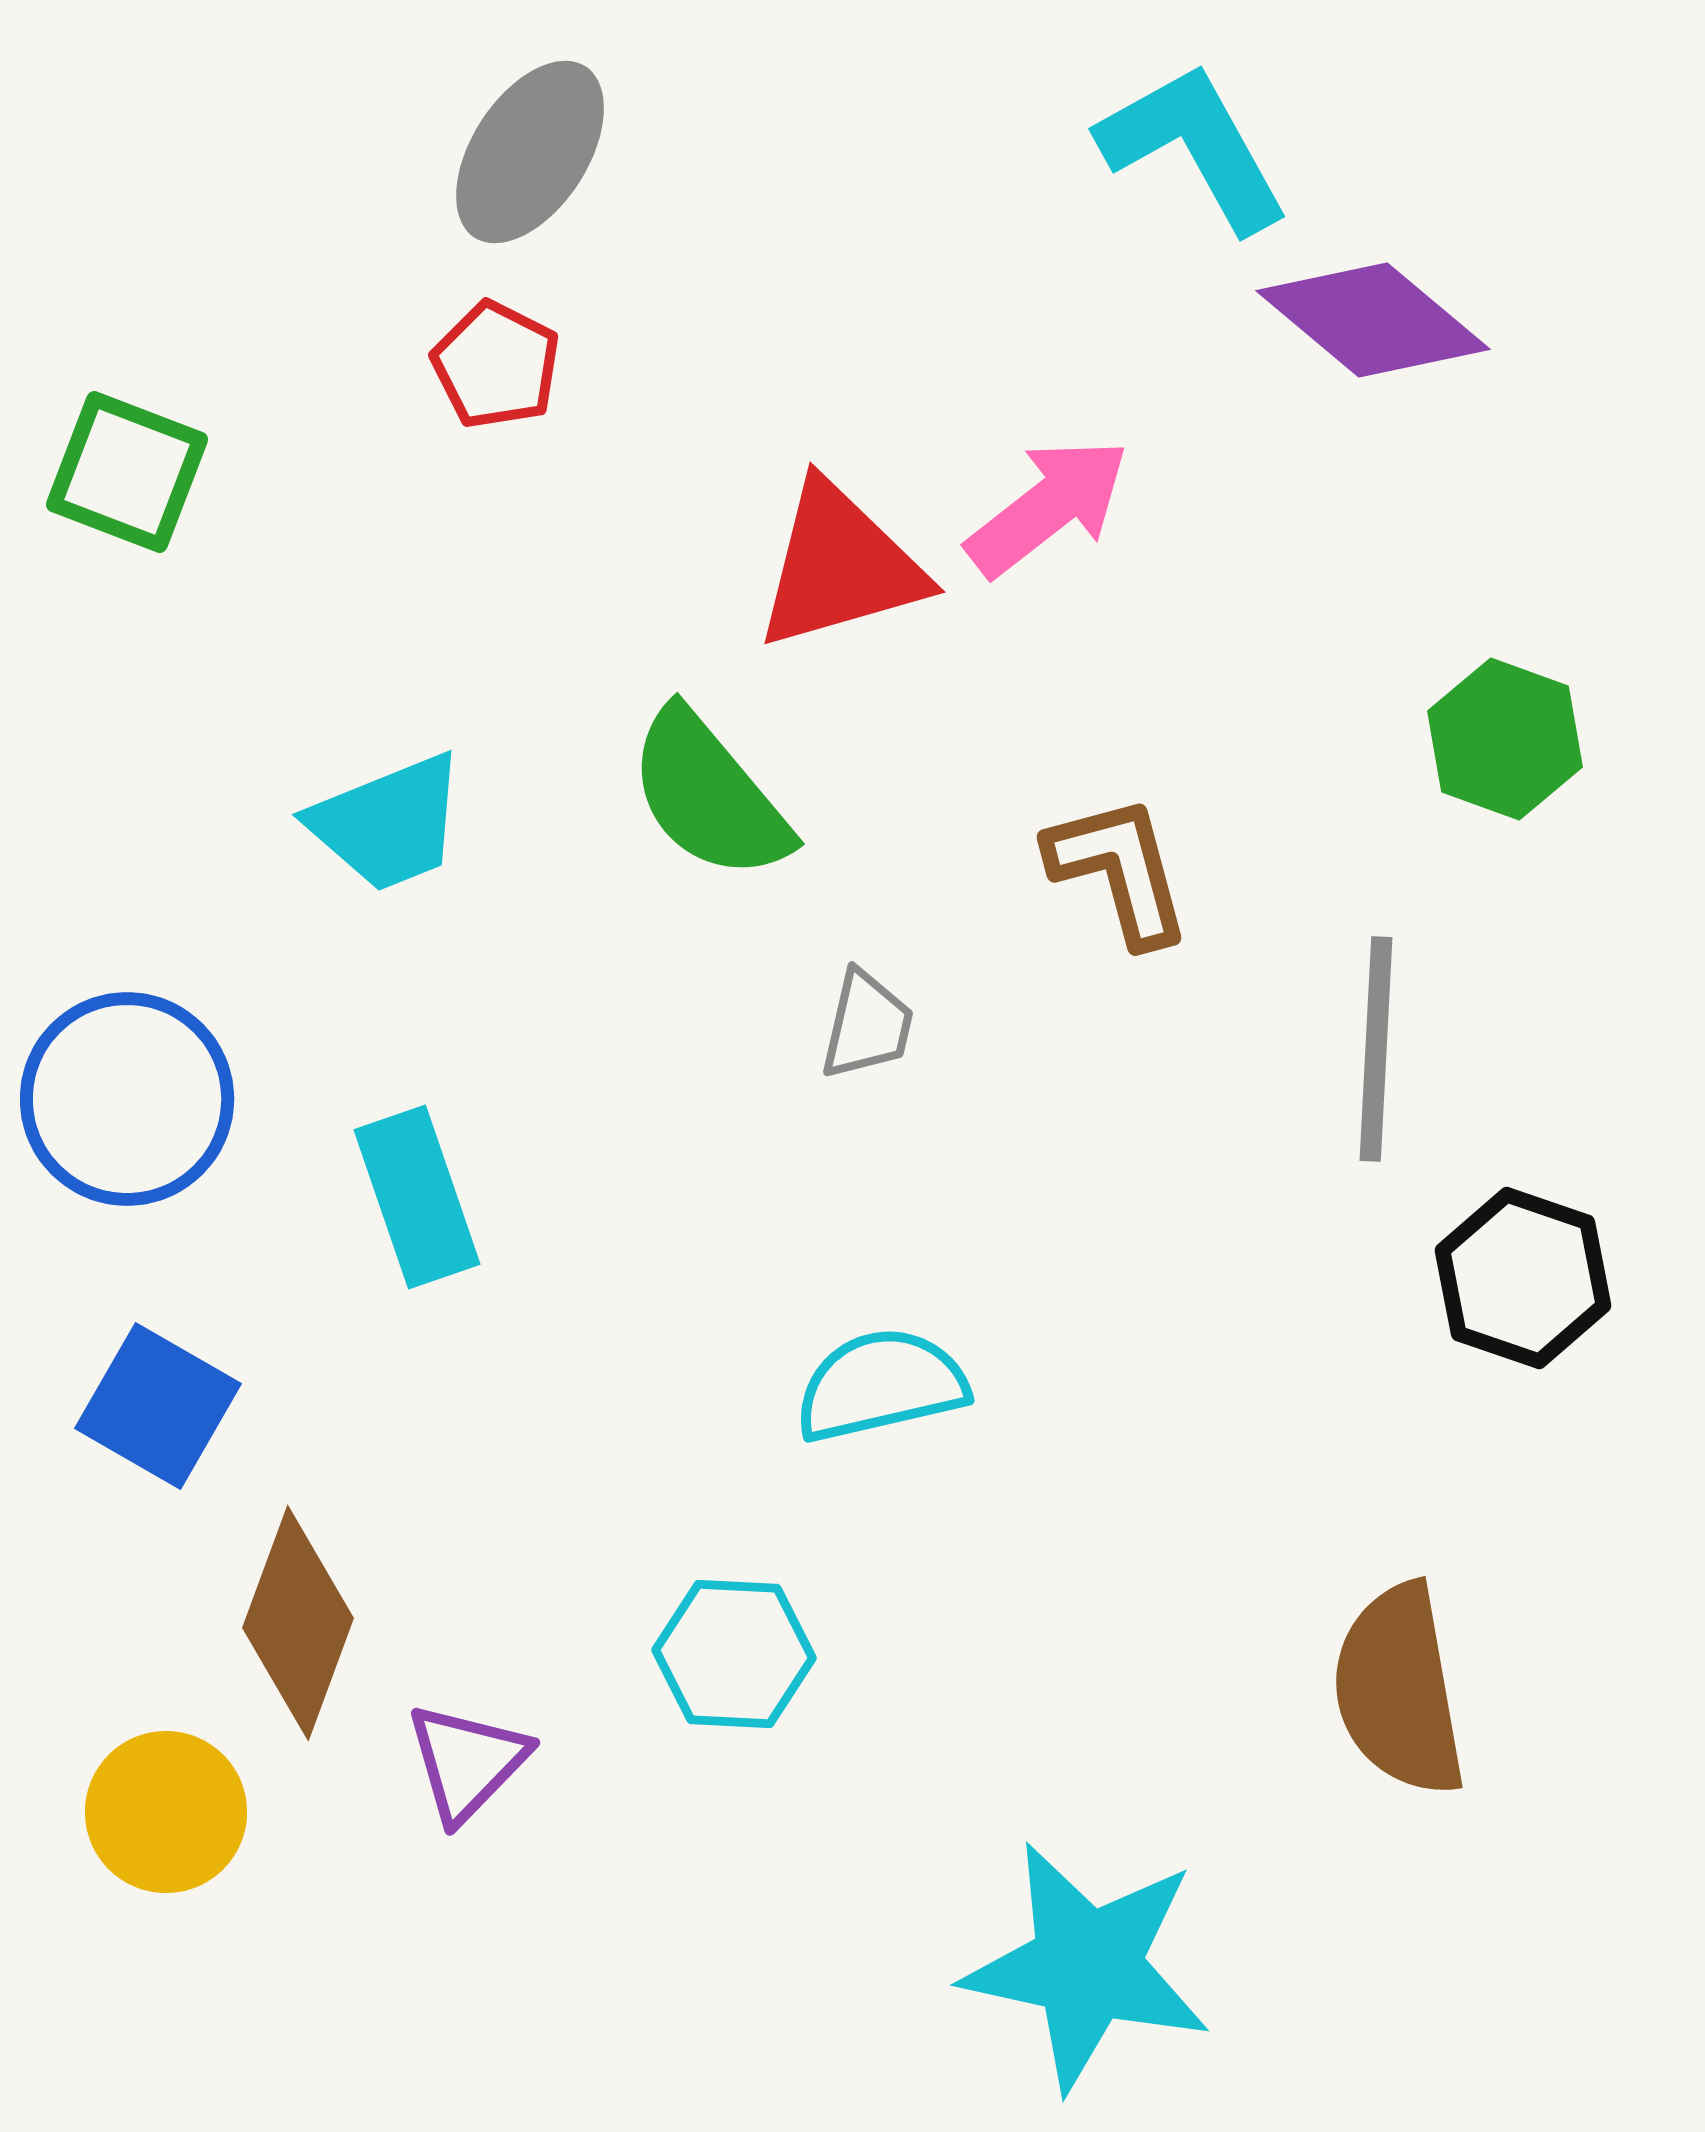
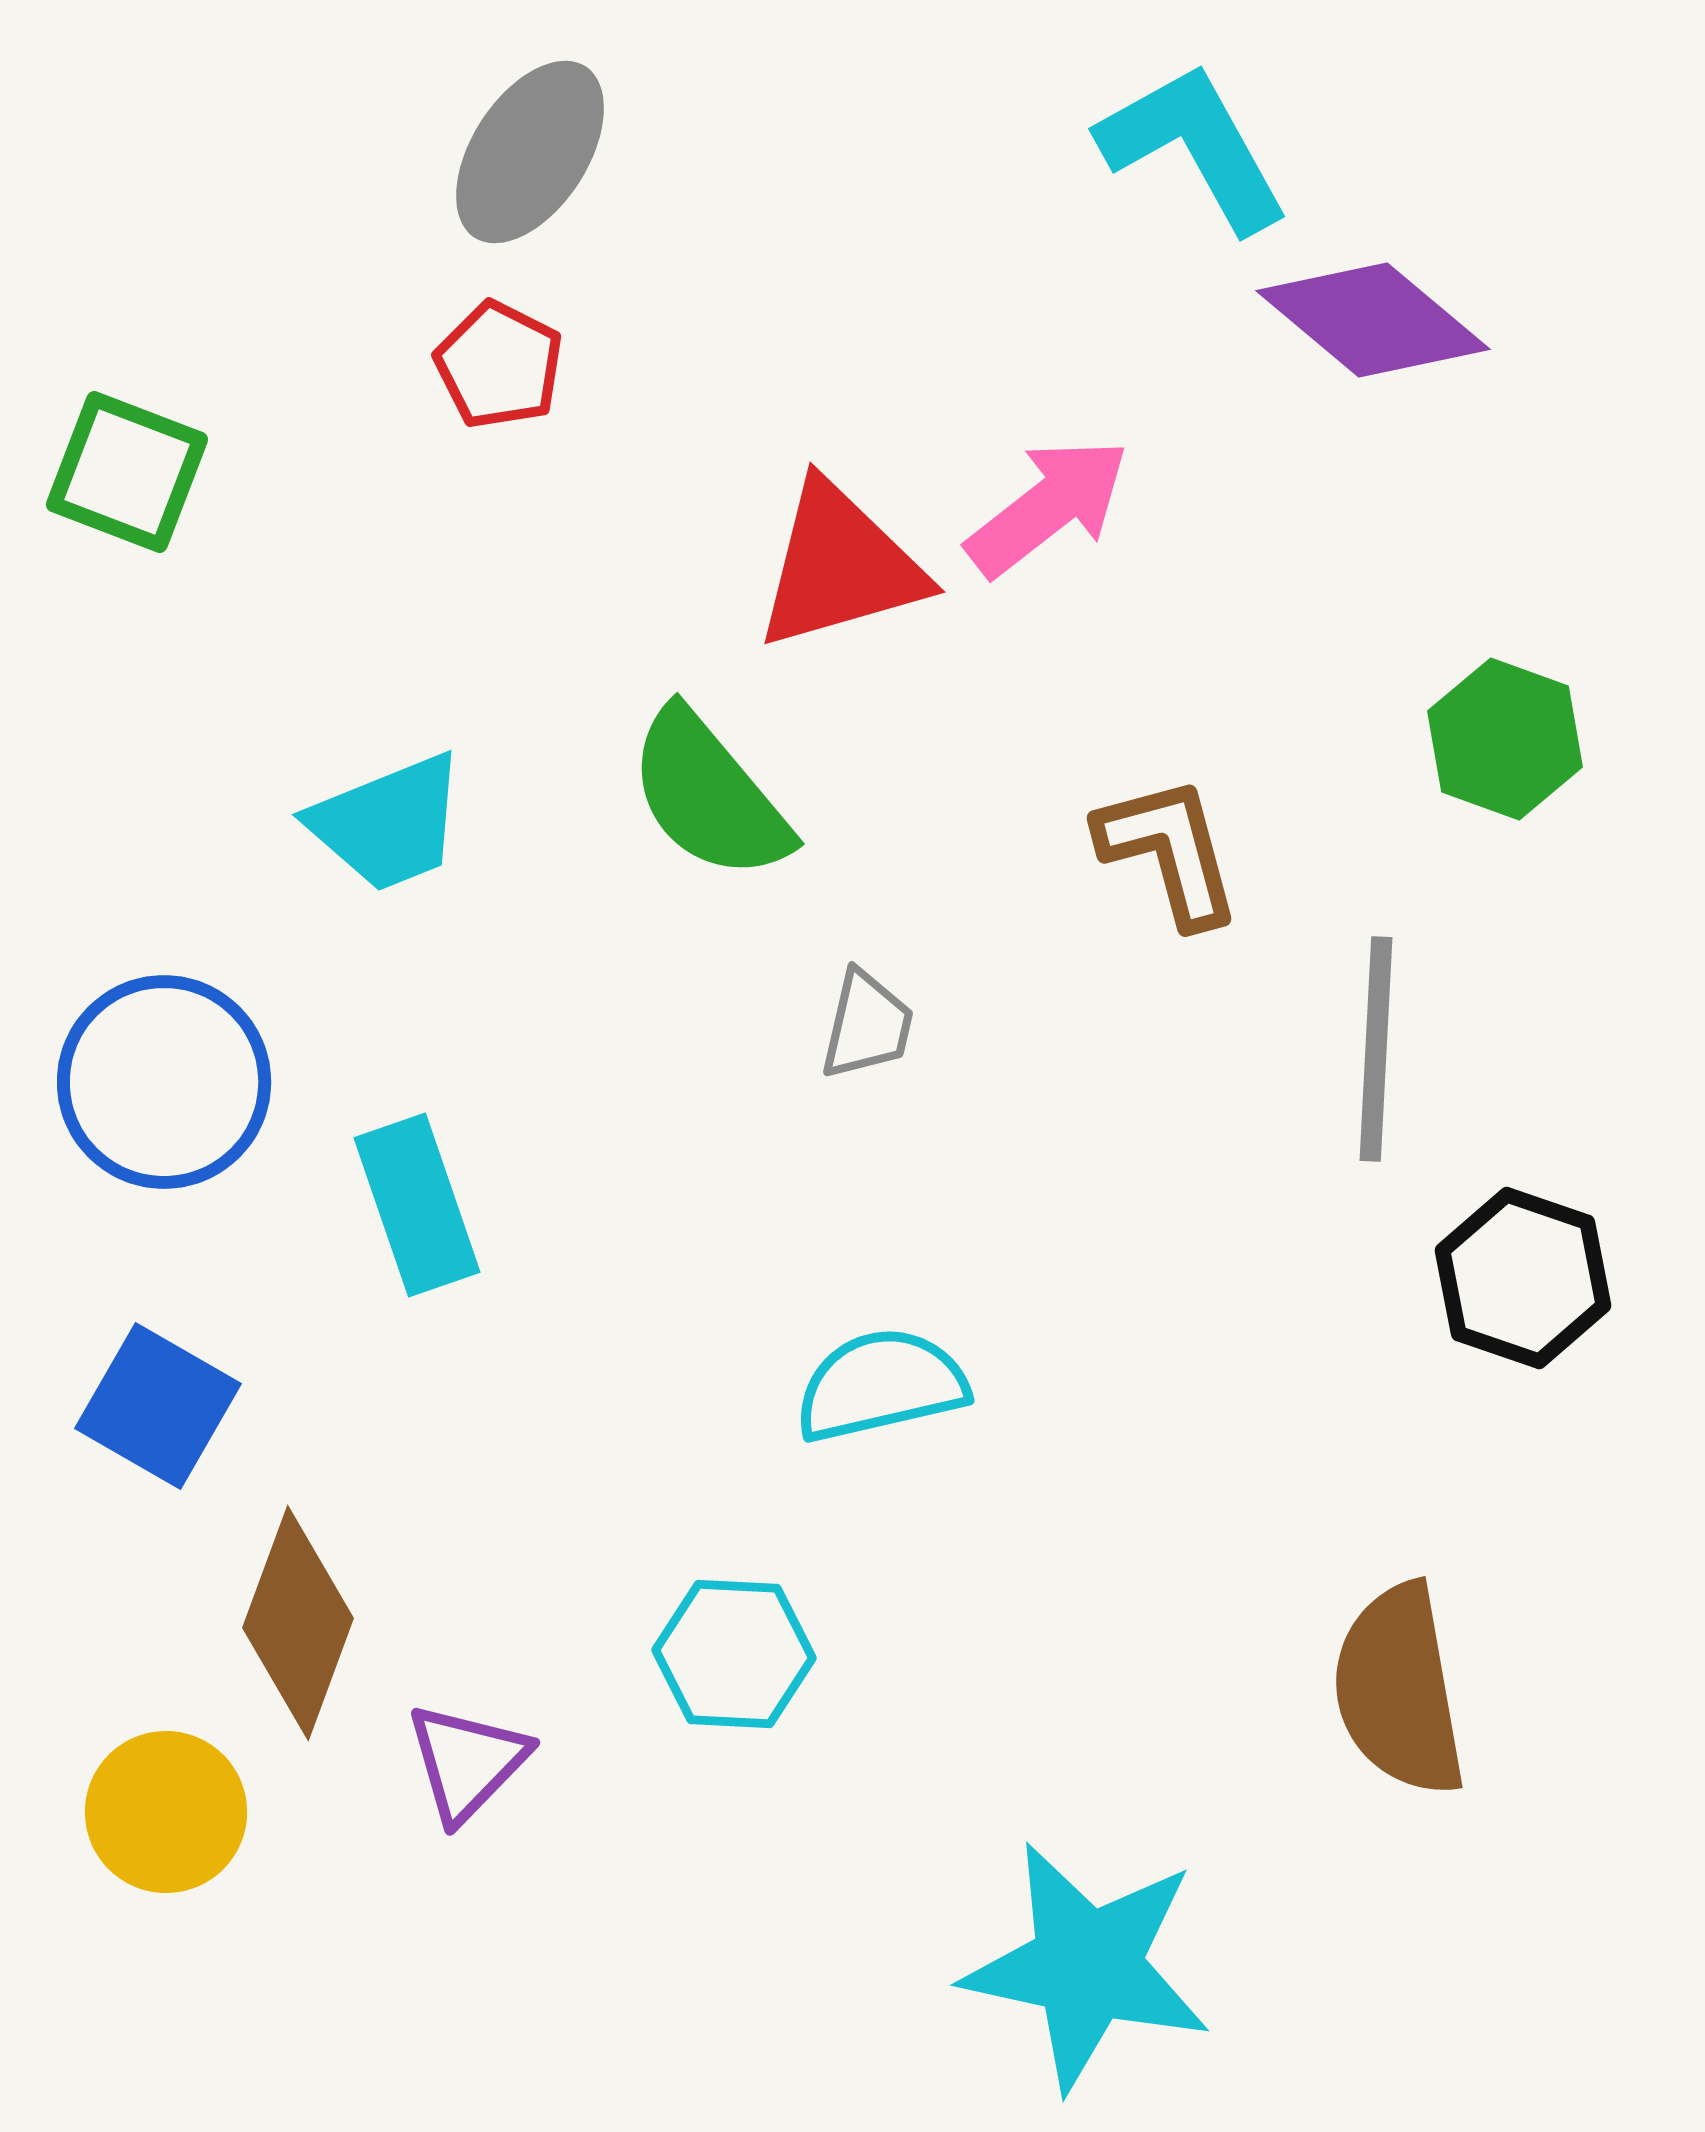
red pentagon: moved 3 px right
brown L-shape: moved 50 px right, 19 px up
blue circle: moved 37 px right, 17 px up
cyan rectangle: moved 8 px down
